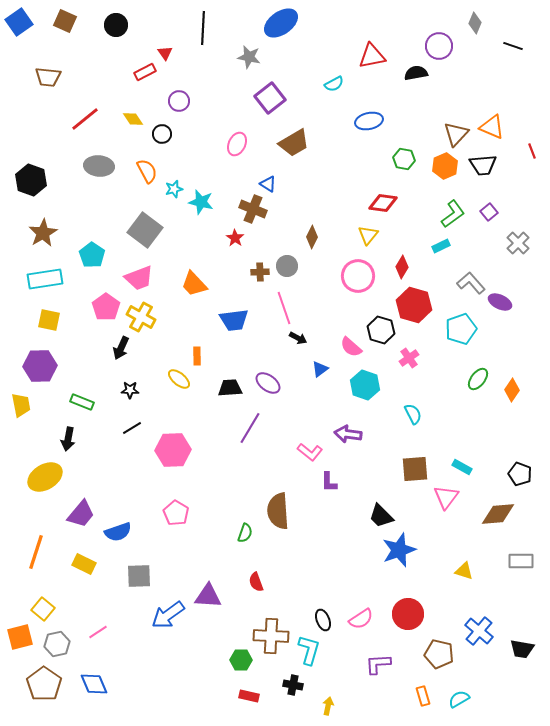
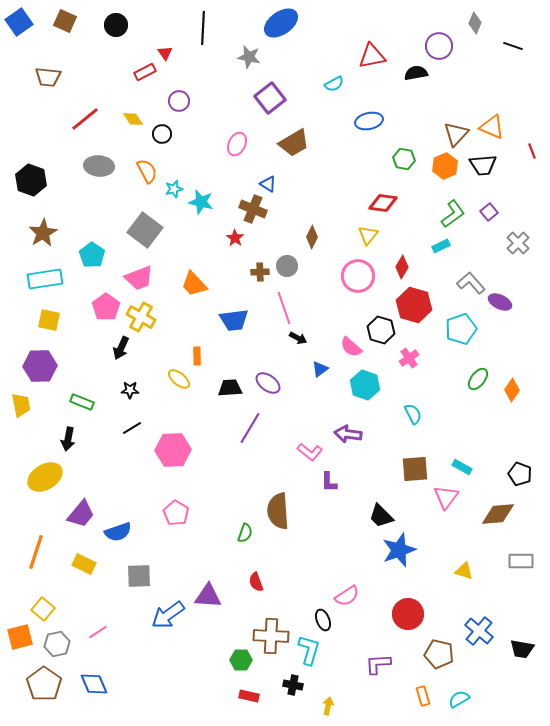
pink semicircle at (361, 619): moved 14 px left, 23 px up
